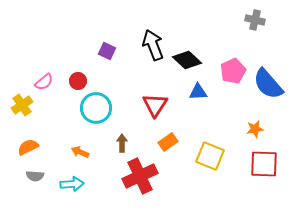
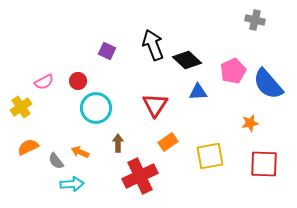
pink semicircle: rotated 12 degrees clockwise
yellow cross: moved 1 px left, 2 px down
orange star: moved 5 px left, 6 px up
brown arrow: moved 4 px left
yellow square: rotated 32 degrees counterclockwise
gray semicircle: moved 21 px right, 15 px up; rotated 48 degrees clockwise
